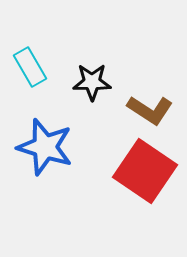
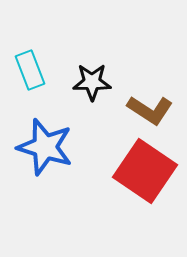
cyan rectangle: moved 3 px down; rotated 9 degrees clockwise
